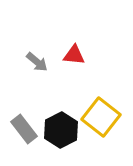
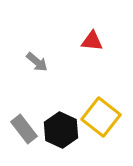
red triangle: moved 18 px right, 14 px up
black hexagon: rotated 8 degrees counterclockwise
